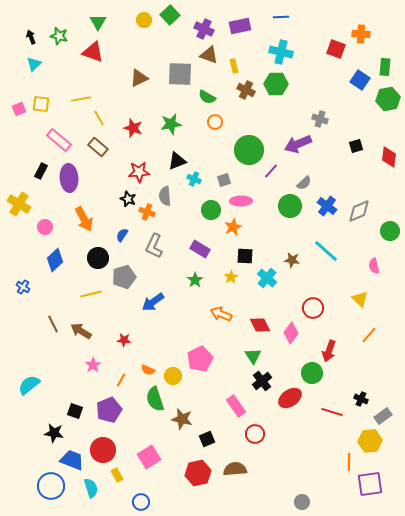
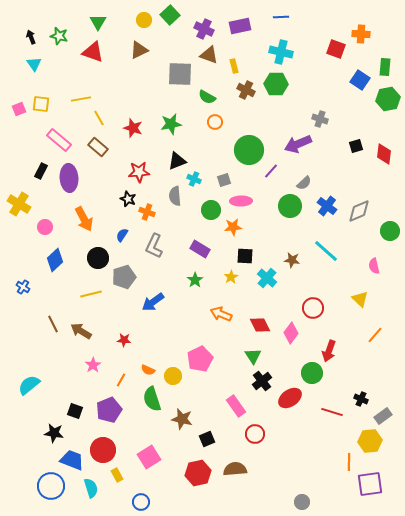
cyan triangle at (34, 64): rotated 21 degrees counterclockwise
brown triangle at (139, 78): moved 28 px up
red diamond at (389, 157): moved 5 px left, 3 px up
gray semicircle at (165, 196): moved 10 px right
orange star at (233, 227): rotated 18 degrees clockwise
orange line at (369, 335): moved 6 px right
green semicircle at (155, 399): moved 3 px left
